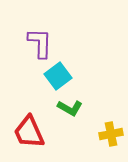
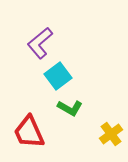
purple L-shape: rotated 132 degrees counterclockwise
yellow cross: rotated 25 degrees counterclockwise
